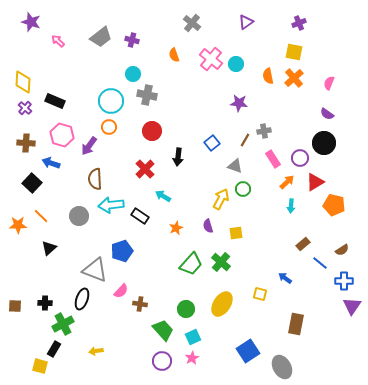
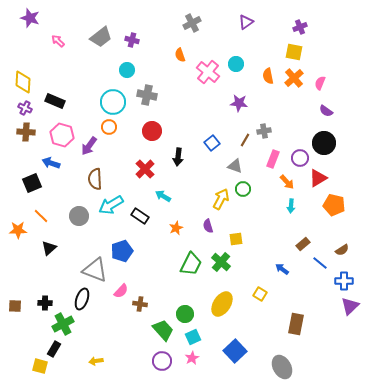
purple star at (31, 22): moved 1 px left, 4 px up
gray cross at (192, 23): rotated 24 degrees clockwise
purple cross at (299, 23): moved 1 px right, 4 px down
orange semicircle at (174, 55): moved 6 px right
pink cross at (211, 59): moved 3 px left, 13 px down
cyan circle at (133, 74): moved 6 px left, 4 px up
pink semicircle at (329, 83): moved 9 px left
cyan circle at (111, 101): moved 2 px right, 1 px down
purple cross at (25, 108): rotated 16 degrees counterclockwise
purple semicircle at (327, 114): moved 1 px left, 3 px up
brown cross at (26, 143): moved 11 px up
pink rectangle at (273, 159): rotated 54 degrees clockwise
orange arrow at (287, 182): rotated 91 degrees clockwise
red triangle at (315, 182): moved 3 px right, 4 px up
black square at (32, 183): rotated 24 degrees clockwise
cyan arrow at (111, 205): rotated 25 degrees counterclockwise
orange star at (18, 225): moved 5 px down
yellow square at (236, 233): moved 6 px down
green trapezoid at (191, 264): rotated 15 degrees counterclockwise
blue arrow at (285, 278): moved 3 px left, 9 px up
yellow square at (260, 294): rotated 16 degrees clockwise
purple triangle at (352, 306): moved 2 px left; rotated 12 degrees clockwise
green circle at (186, 309): moved 1 px left, 5 px down
yellow arrow at (96, 351): moved 10 px down
blue square at (248, 351): moved 13 px left; rotated 10 degrees counterclockwise
